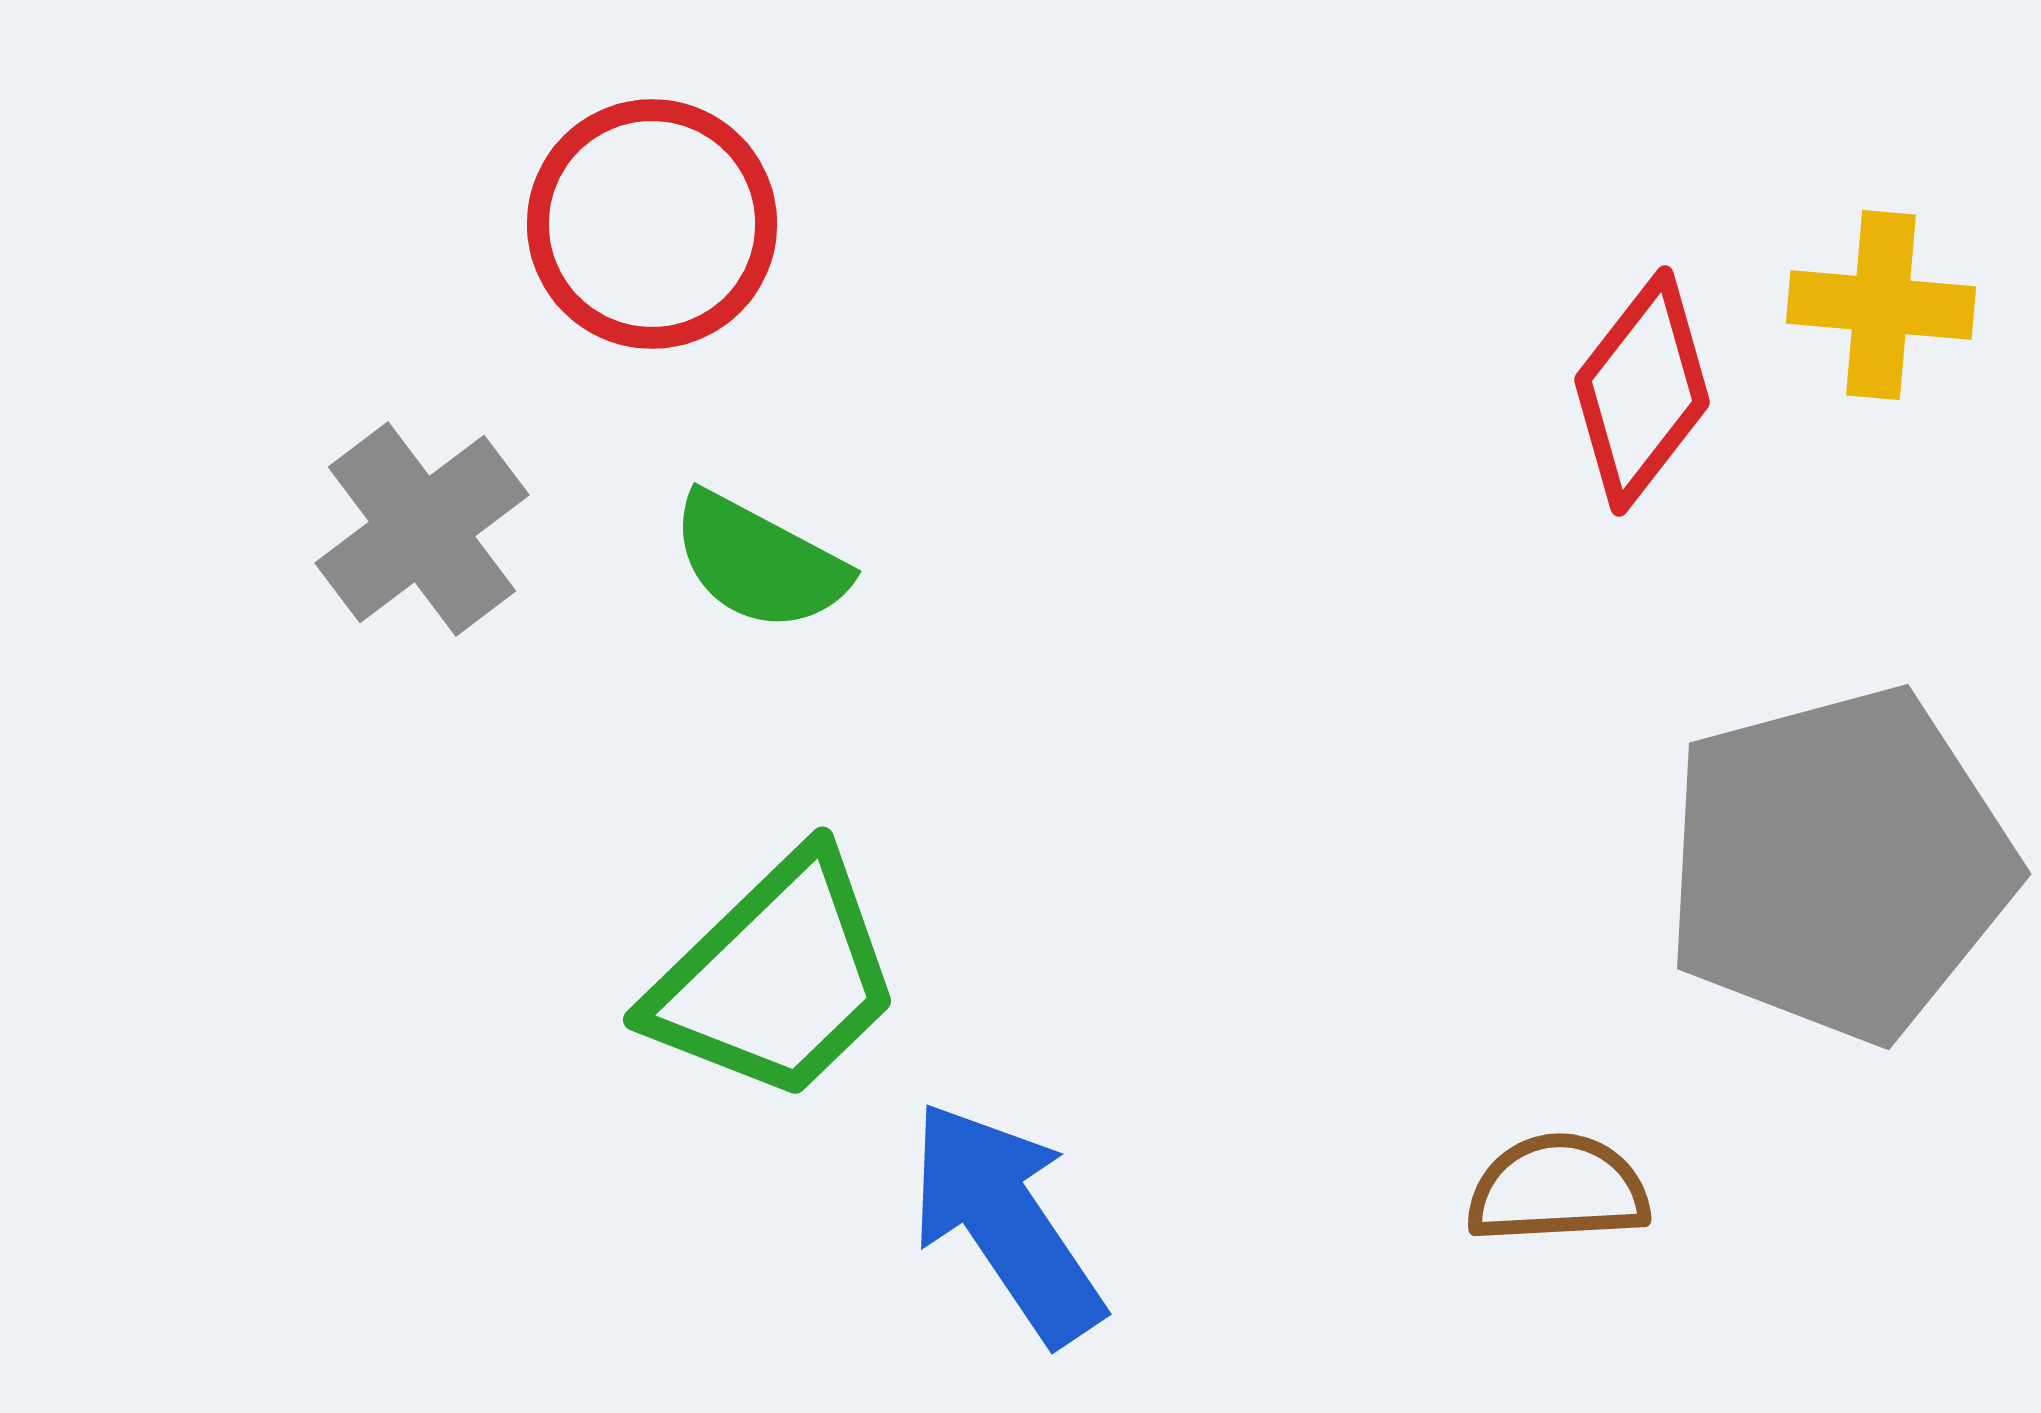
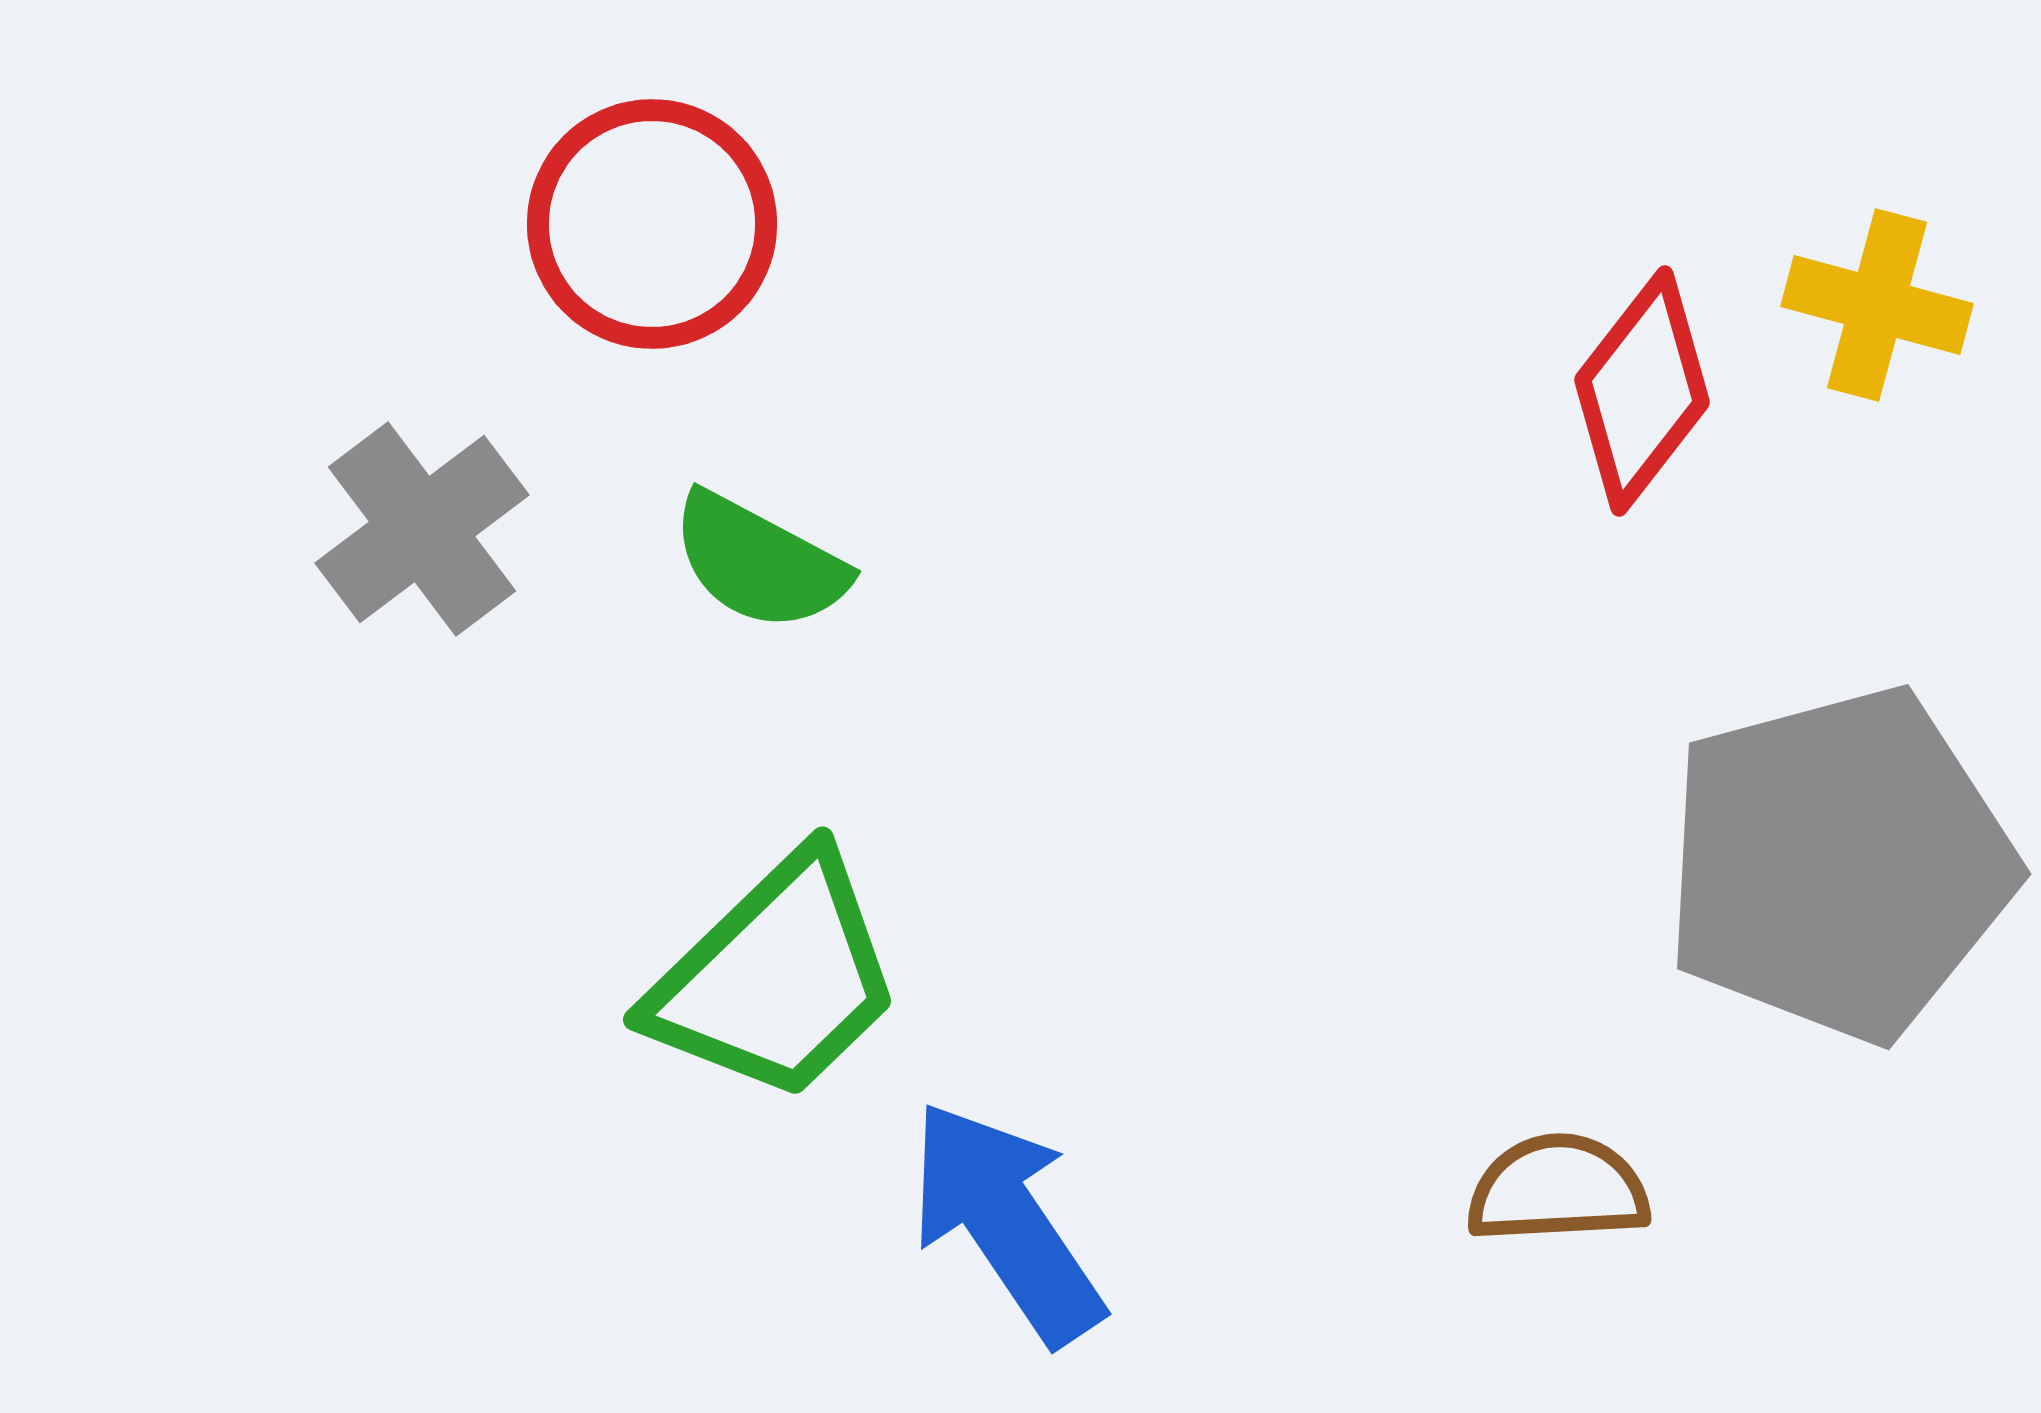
yellow cross: moved 4 px left; rotated 10 degrees clockwise
